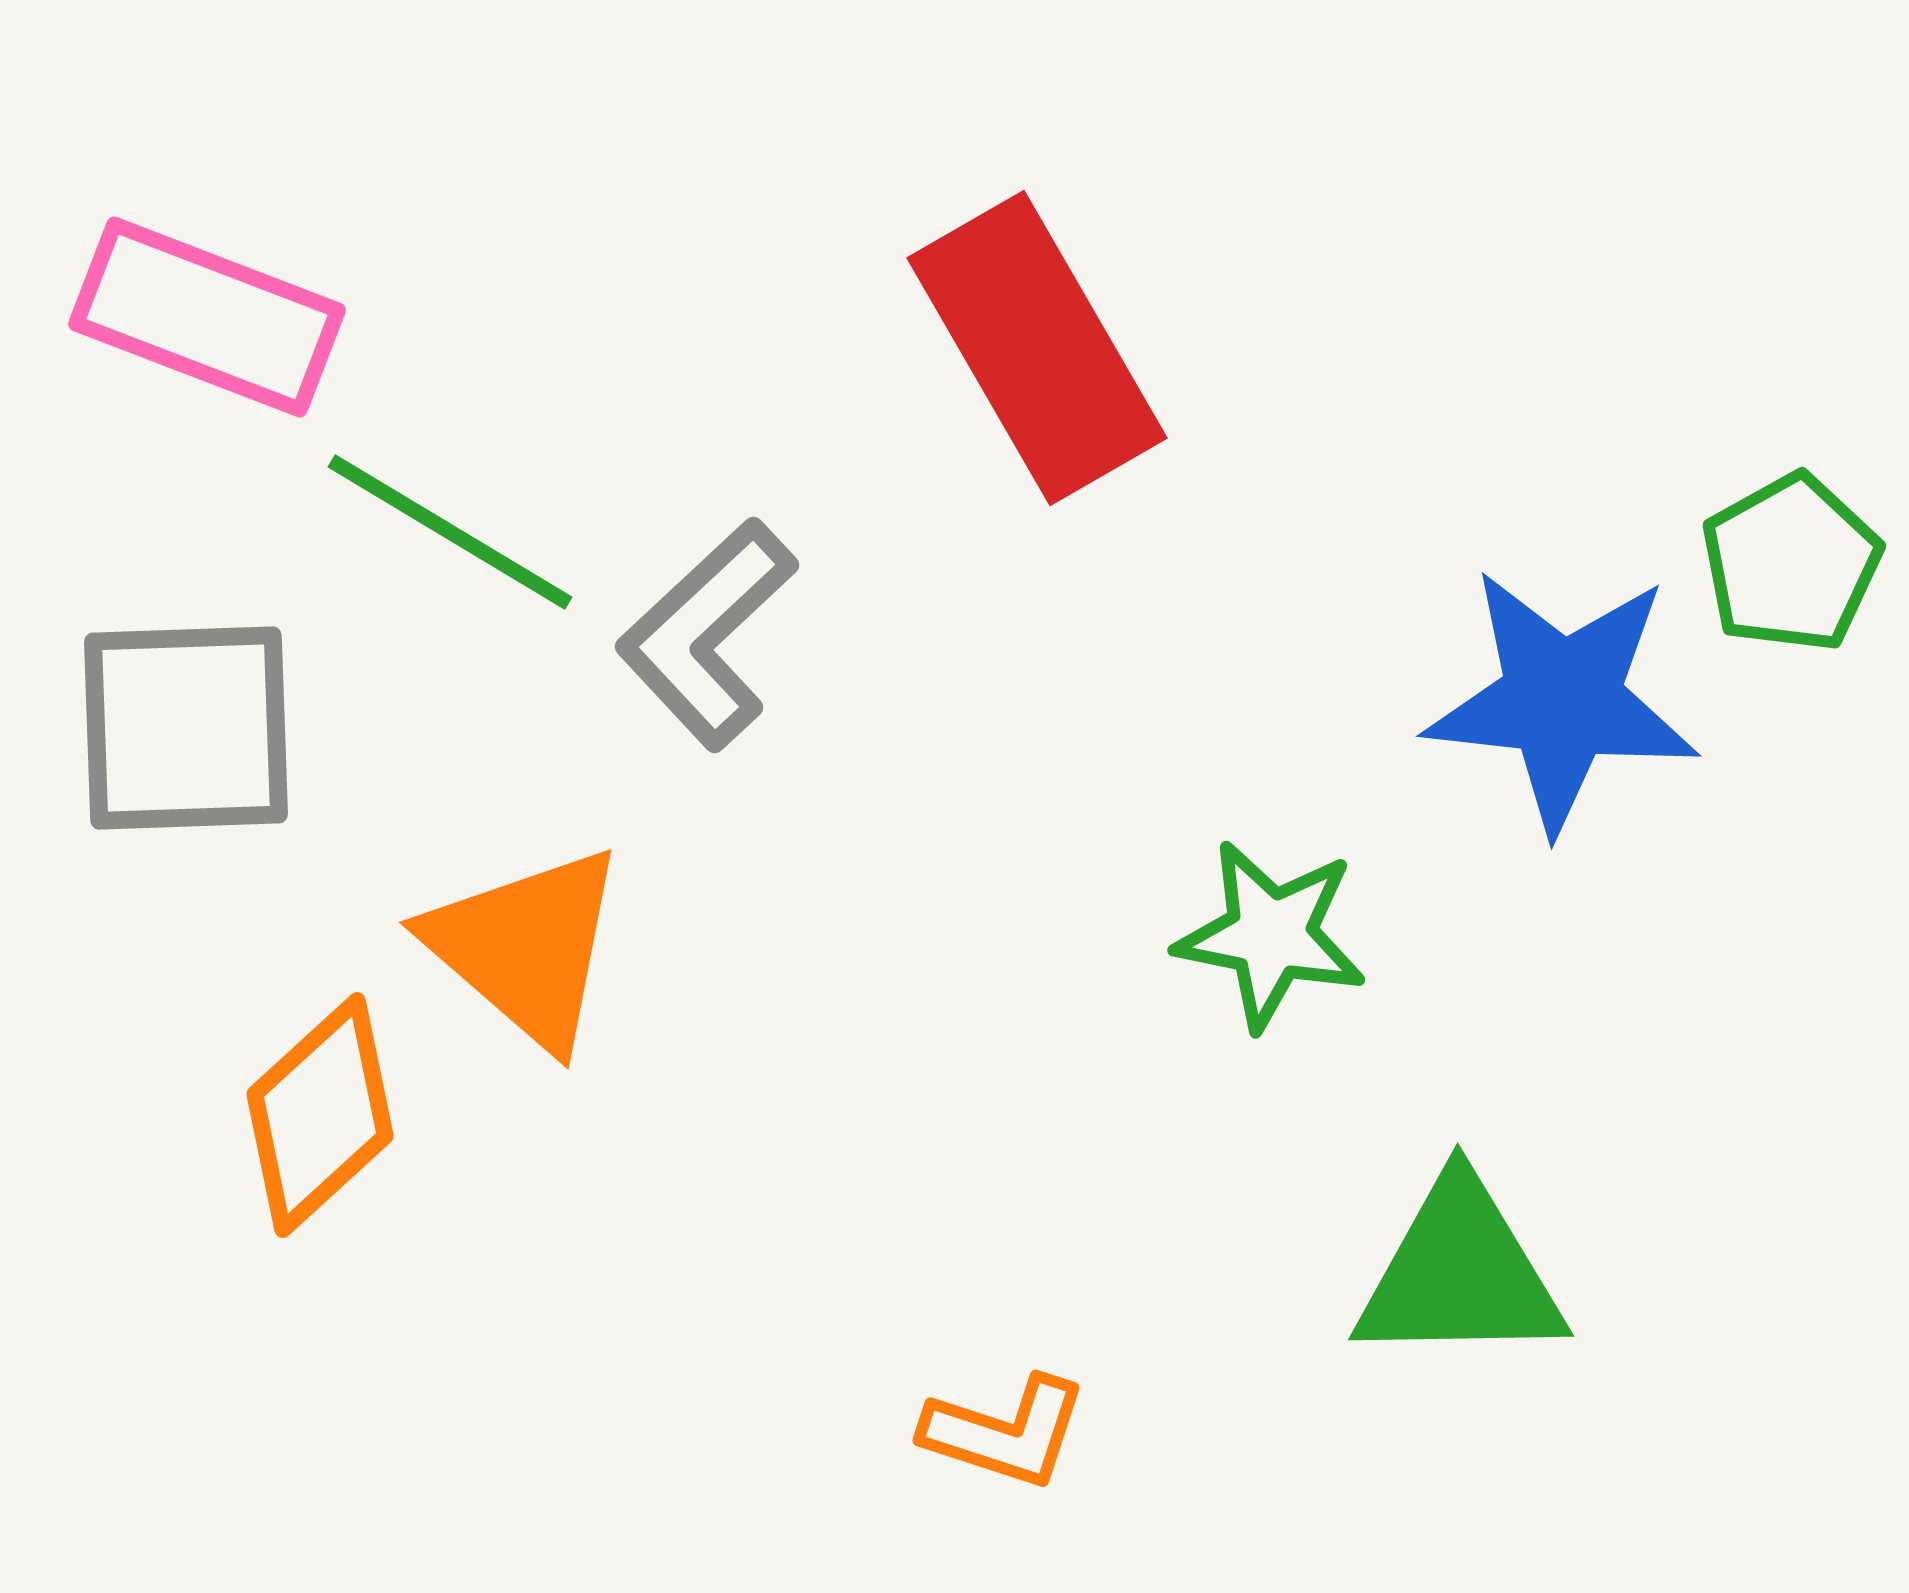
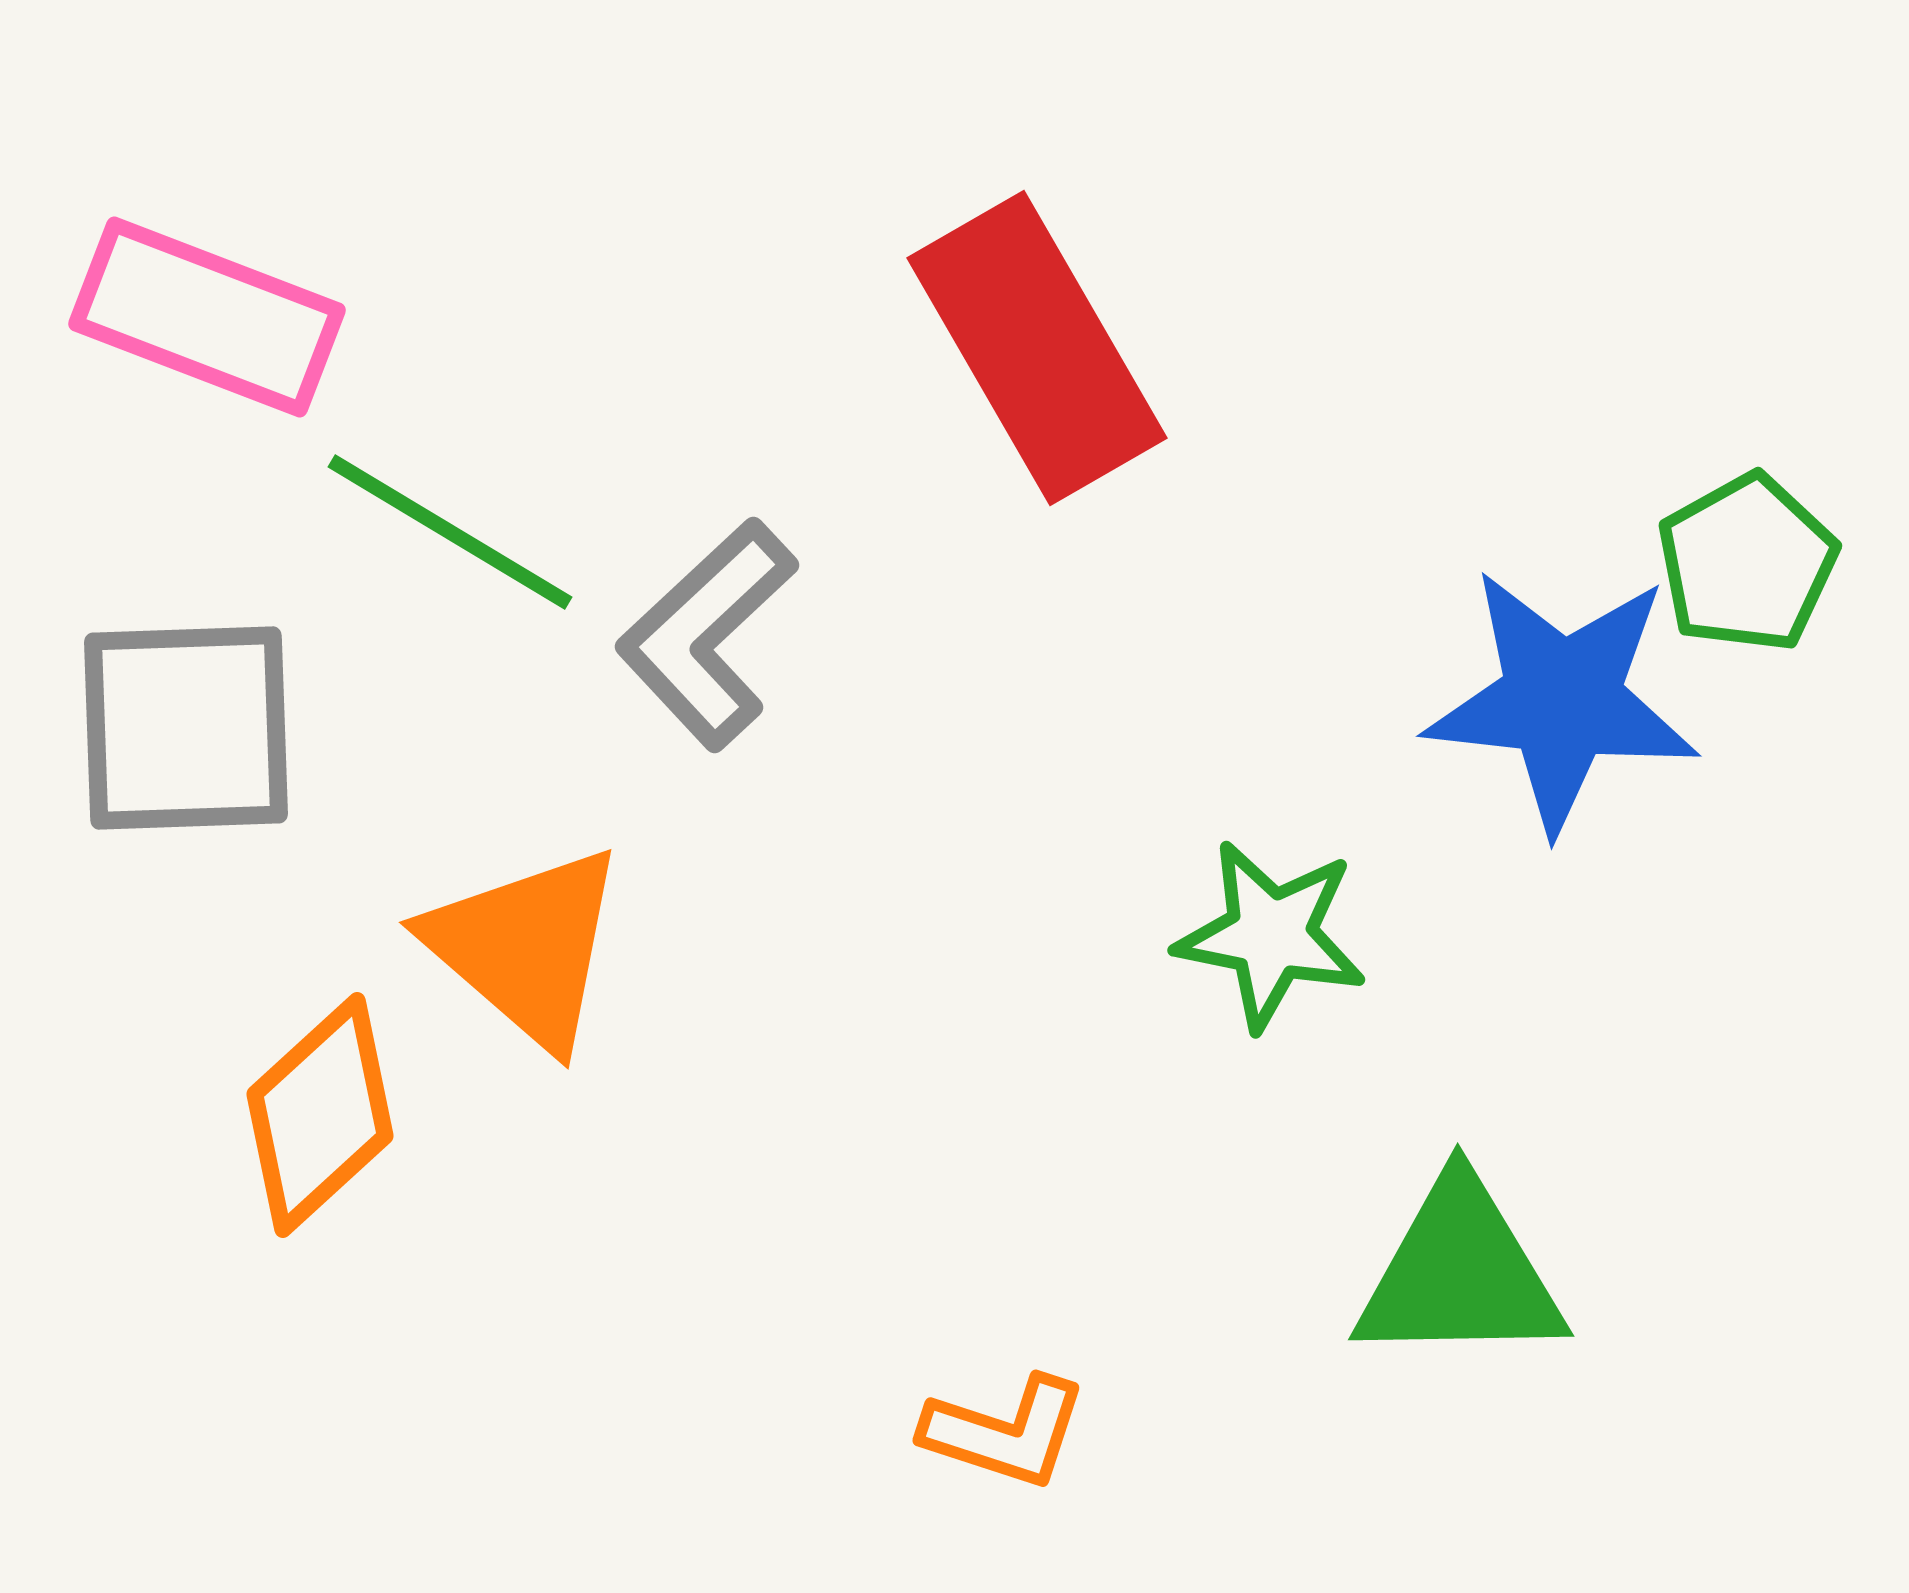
green pentagon: moved 44 px left
